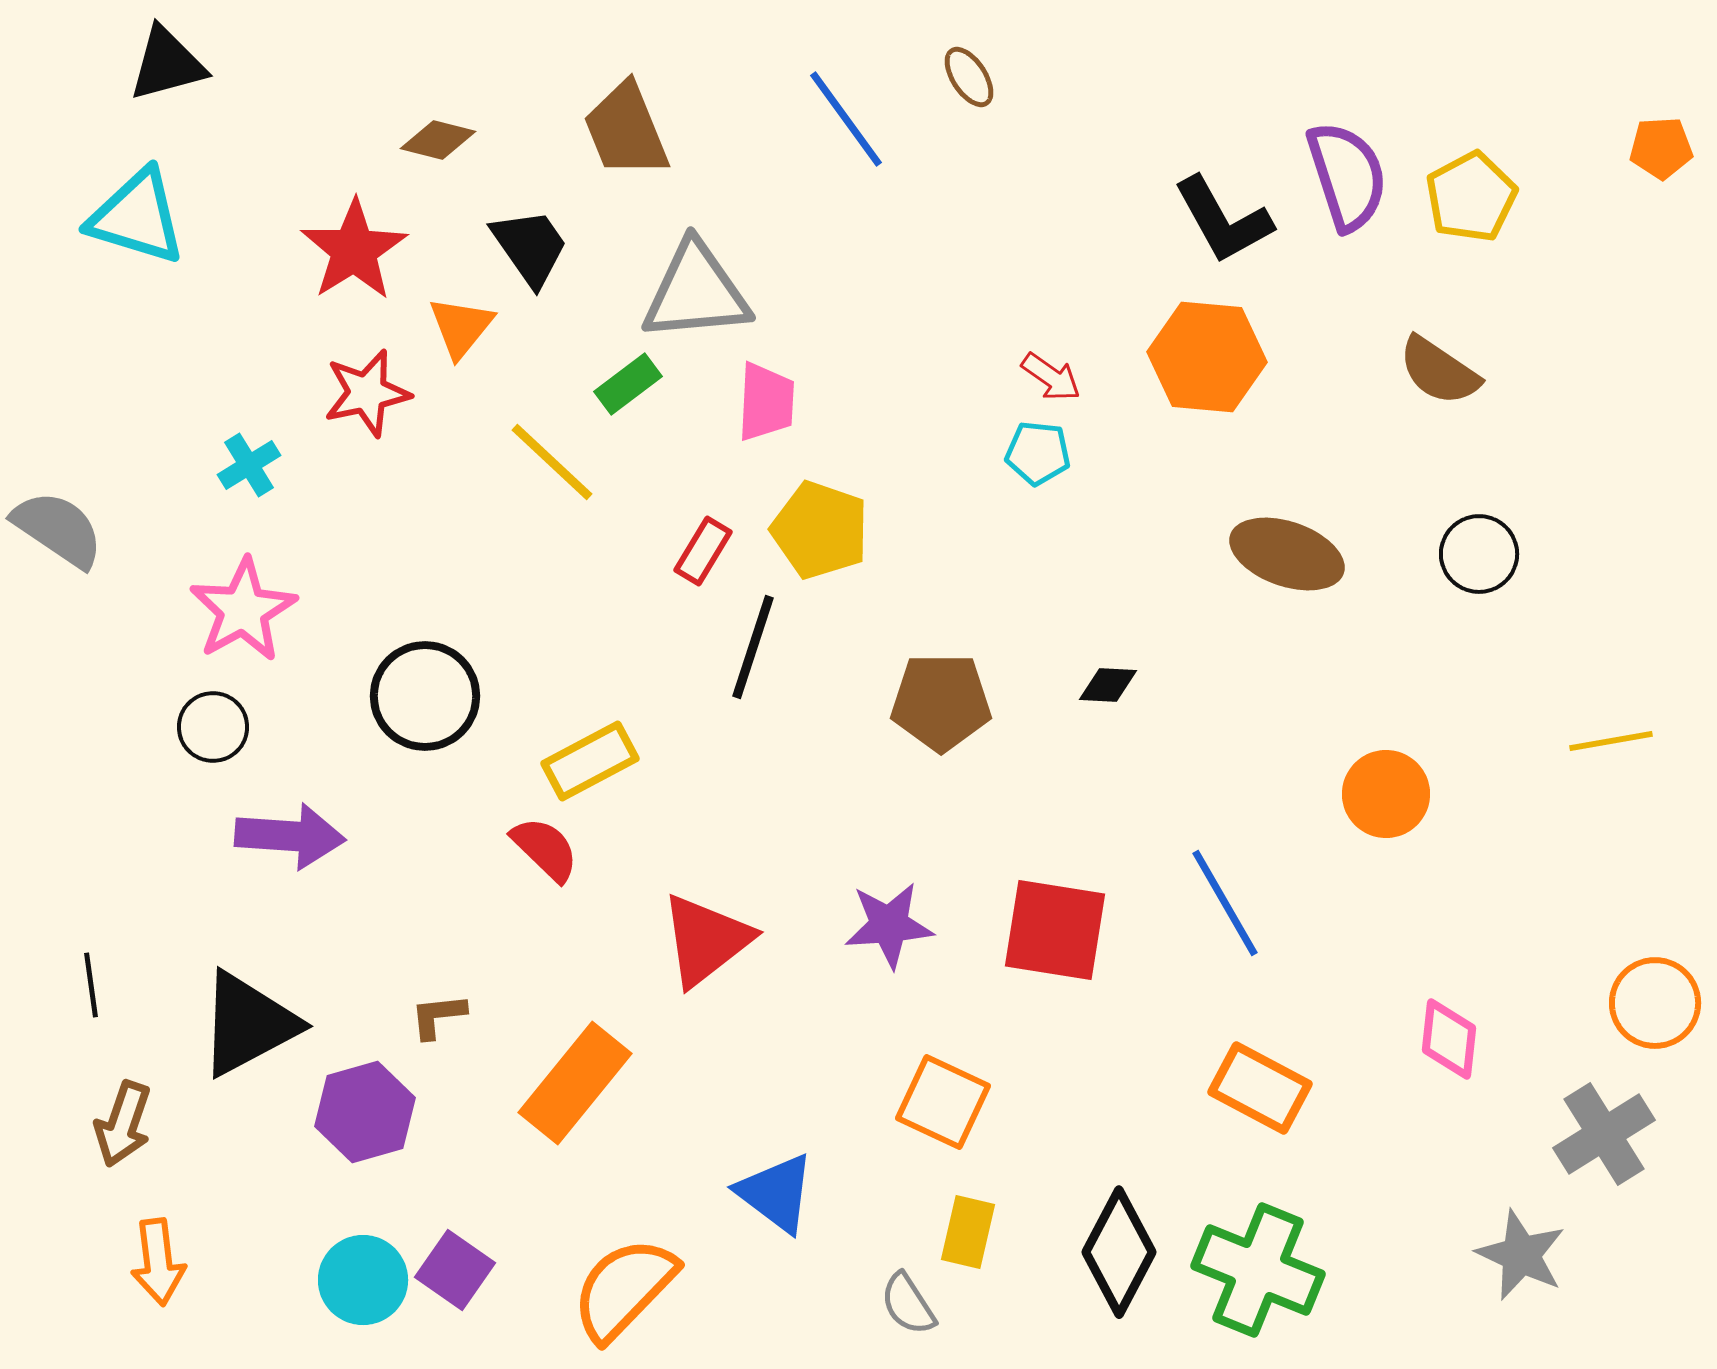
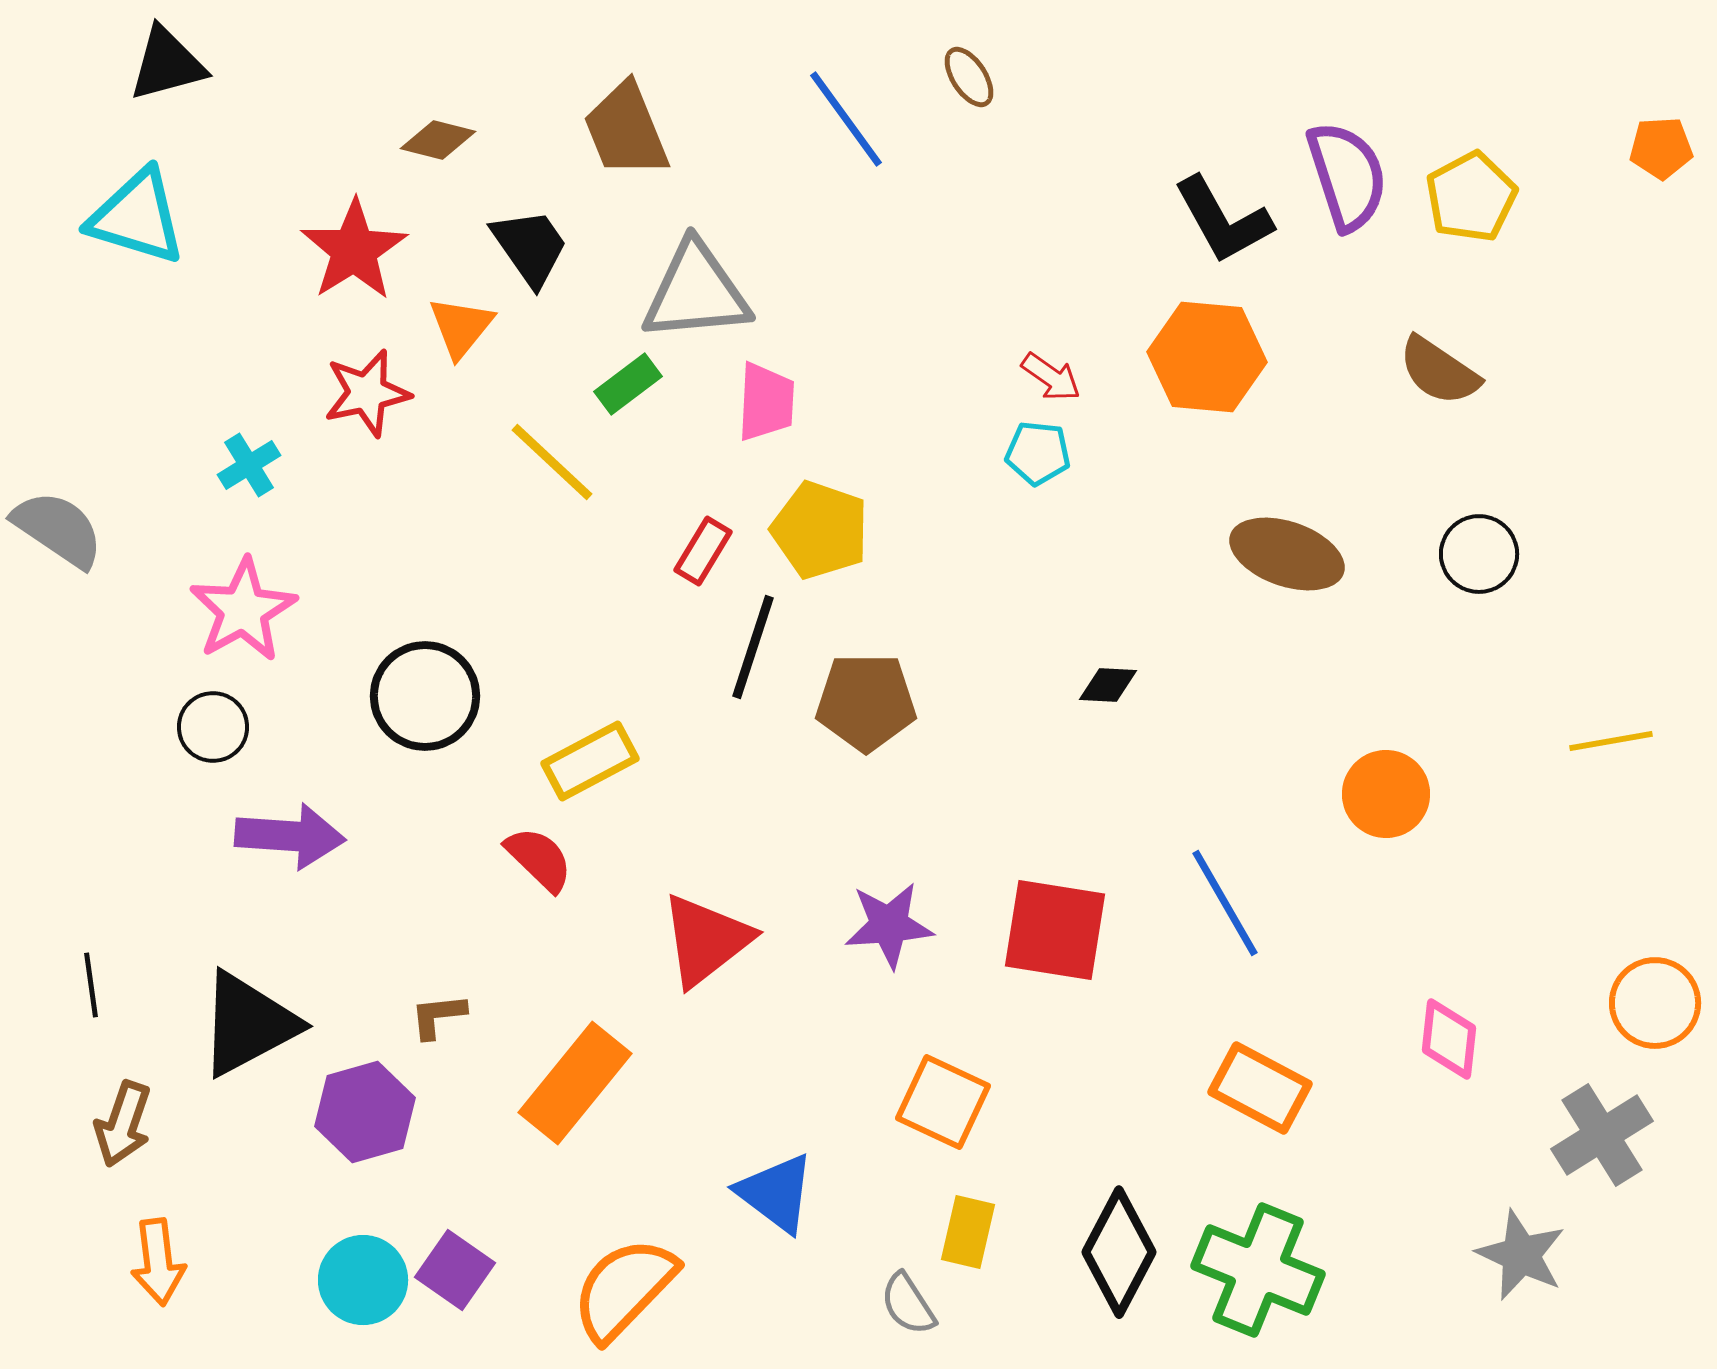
brown pentagon at (941, 702): moved 75 px left
red semicircle at (545, 849): moved 6 px left, 10 px down
gray cross at (1604, 1134): moved 2 px left, 1 px down
